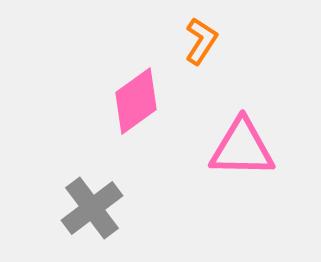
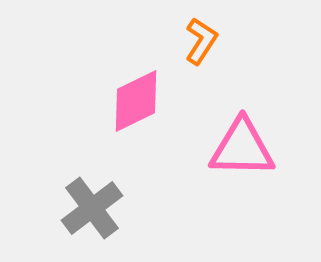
pink diamond: rotated 10 degrees clockwise
